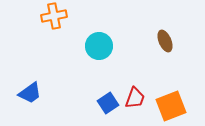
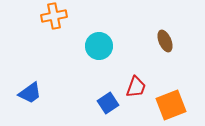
red trapezoid: moved 1 px right, 11 px up
orange square: moved 1 px up
